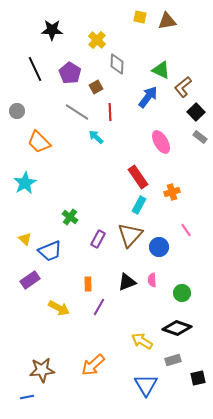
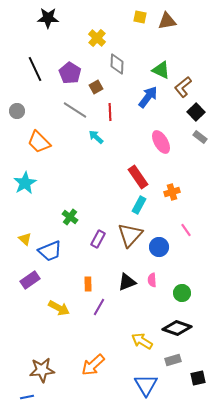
black star at (52, 30): moved 4 px left, 12 px up
yellow cross at (97, 40): moved 2 px up
gray line at (77, 112): moved 2 px left, 2 px up
